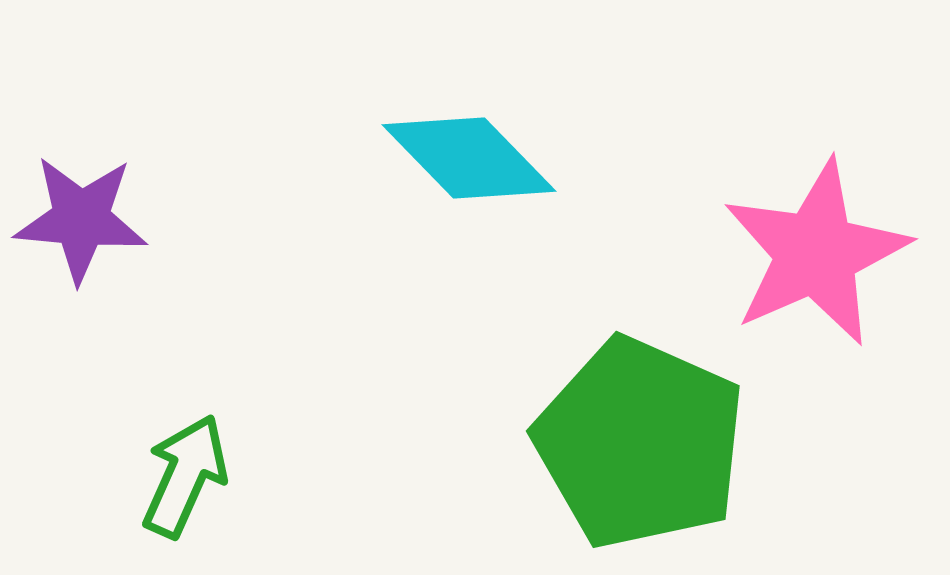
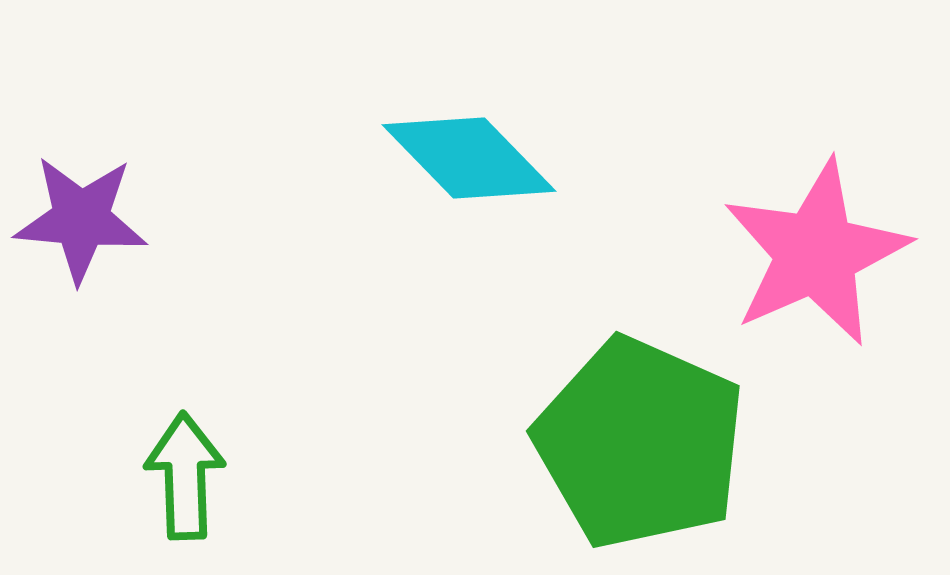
green arrow: rotated 26 degrees counterclockwise
